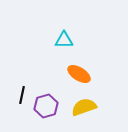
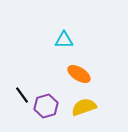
black line: rotated 48 degrees counterclockwise
